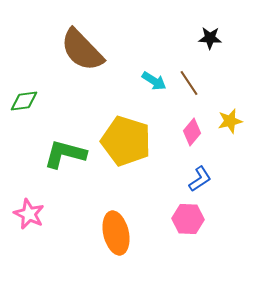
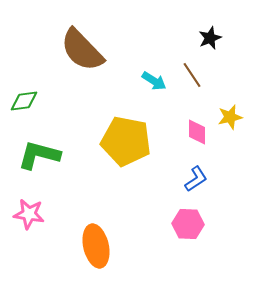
black star: rotated 25 degrees counterclockwise
brown line: moved 3 px right, 8 px up
yellow star: moved 4 px up
pink diamond: moved 5 px right; rotated 40 degrees counterclockwise
yellow pentagon: rotated 6 degrees counterclockwise
green L-shape: moved 26 px left, 1 px down
blue L-shape: moved 4 px left
pink star: rotated 16 degrees counterclockwise
pink hexagon: moved 5 px down
orange ellipse: moved 20 px left, 13 px down
